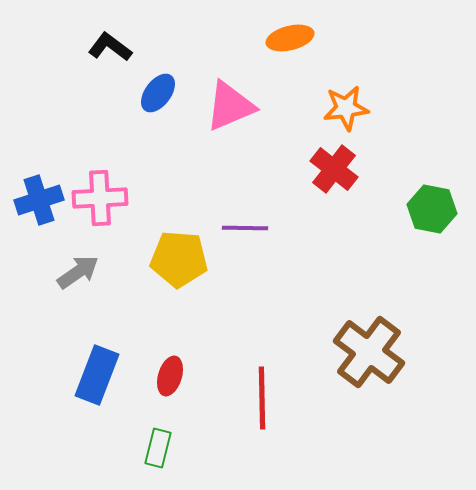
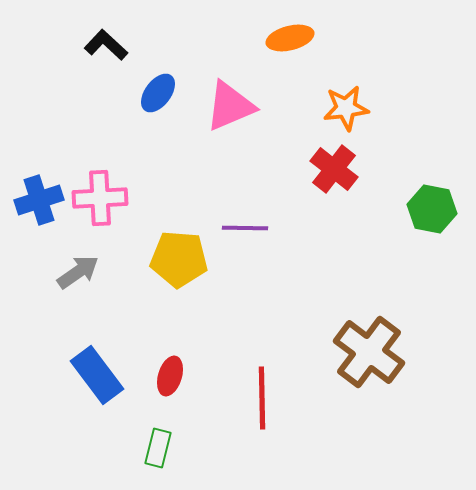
black L-shape: moved 4 px left, 2 px up; rotated 6 degrees clockwise
blue rectangle: rotated 58 degrees counterclockwise
